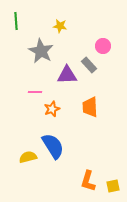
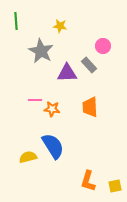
purple triangle: moved 2 px up
pink line: moved 8 px down
orange star: rotated 28 degrees clockwise
yellow square: moved 2 px right
